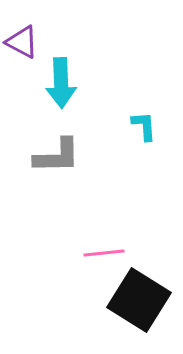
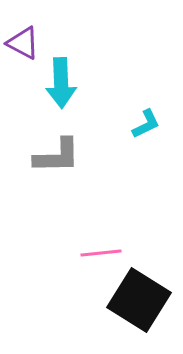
purple triangle: moved 1 px right, 1 px down
cyan L-shape: moved 2 px right, 2 px up; rotated 68 degrees clockwise
pink line: moved 3 px left
